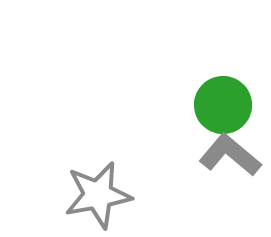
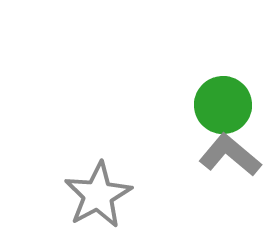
gray star: rotated 18 degrees counterclockwise
